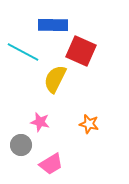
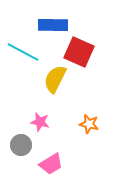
red square: moved 2 px left, 1 px down
